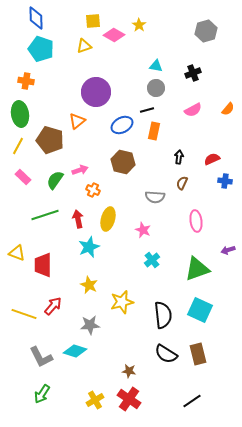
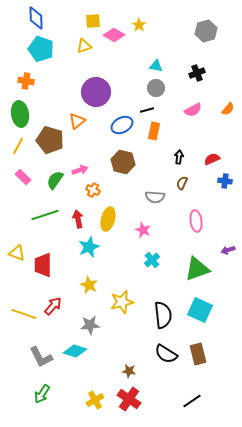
black cross at (193, 73): moved 4 px right
